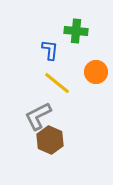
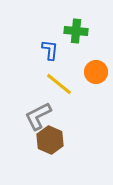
yellow line: moved 2 px right, 1 px down
